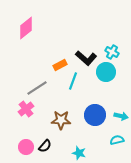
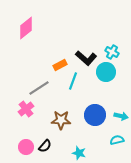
gray line: moved 2 px right
